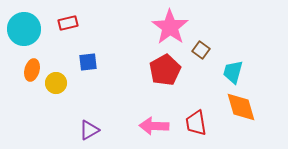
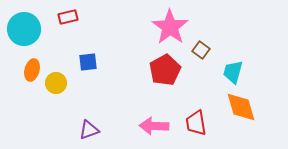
red rectangle: moved 6 px up
purple triangle: rotated 10 degrees clockwise
